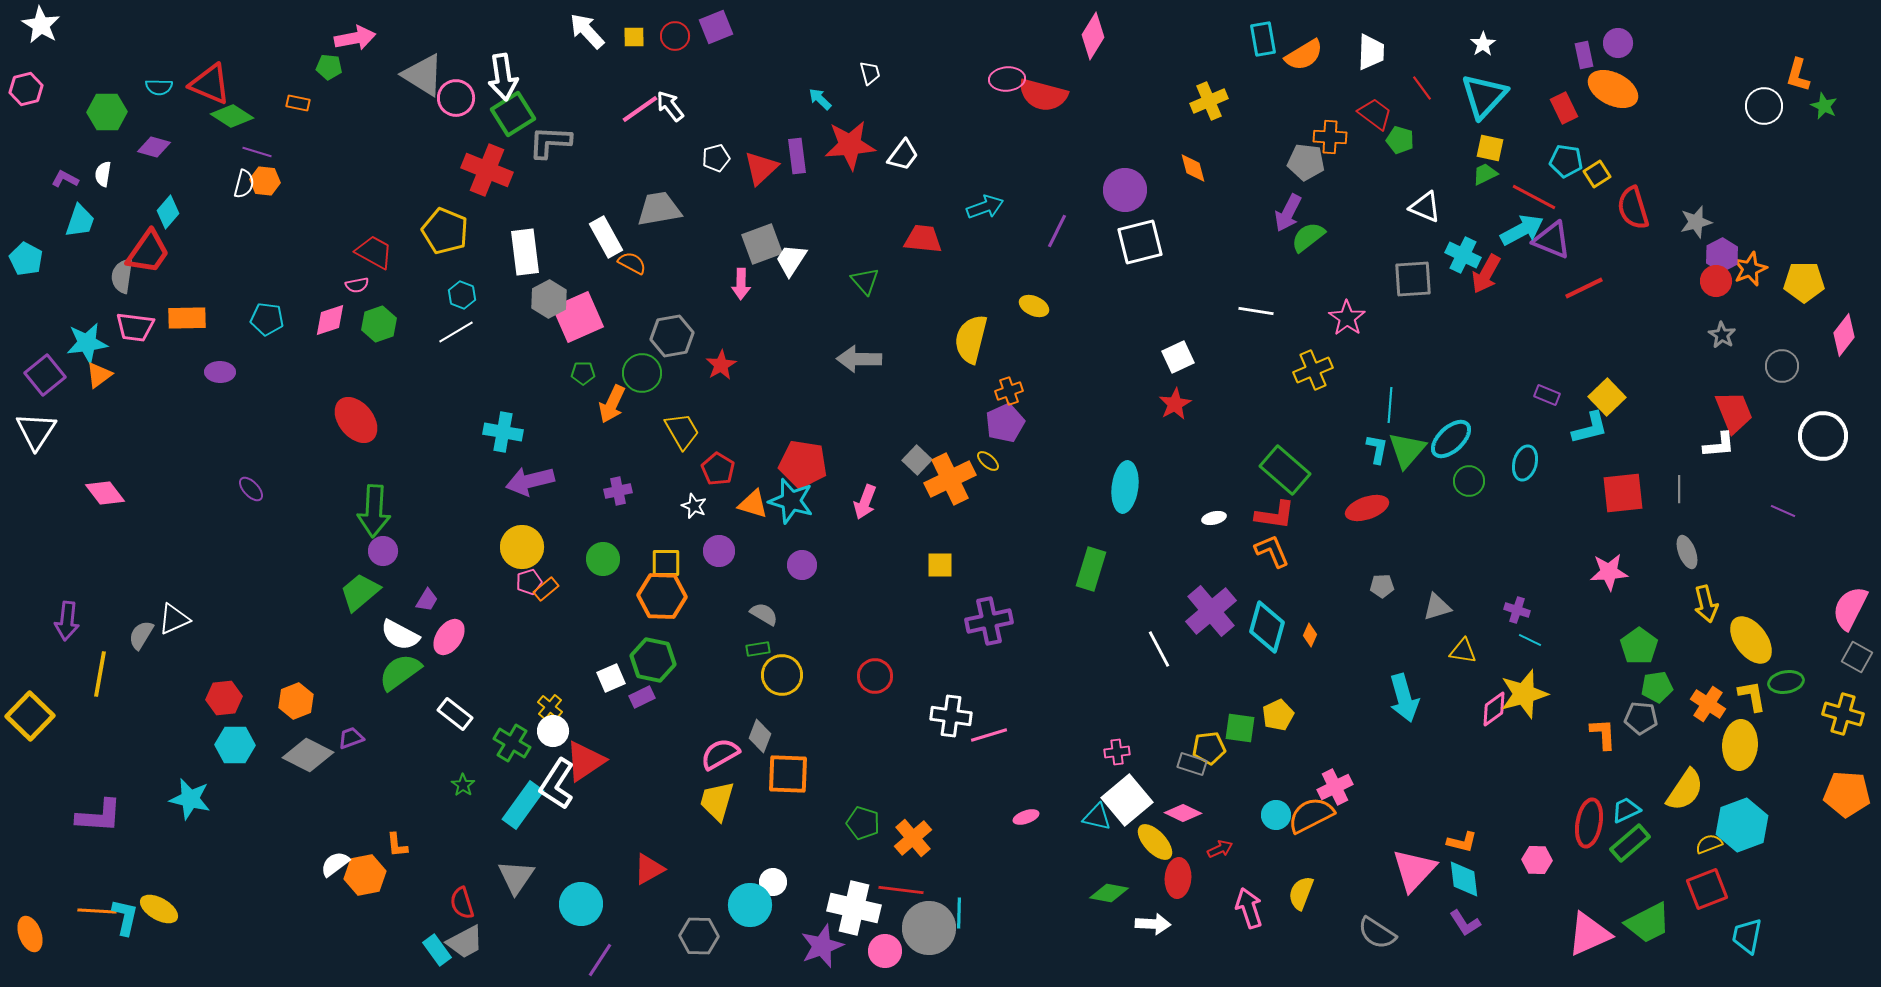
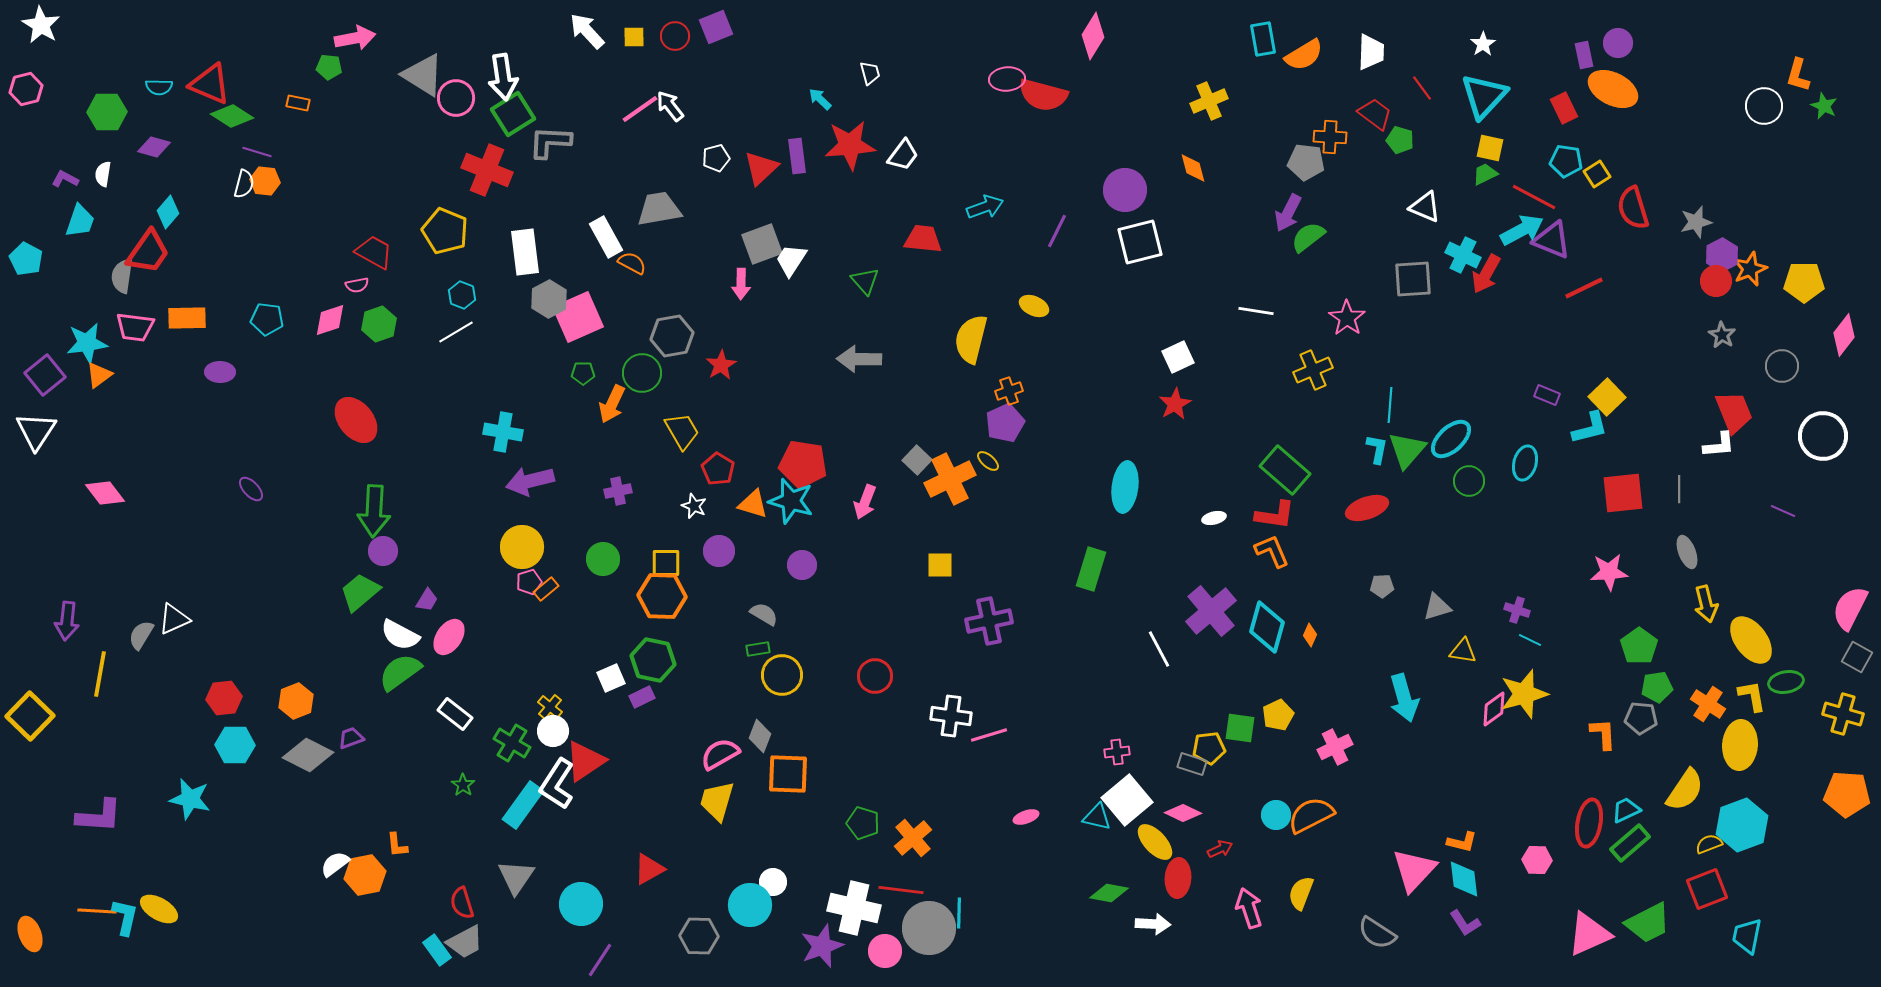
pink cross at (1335, 787): moved 40 px up
